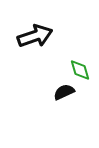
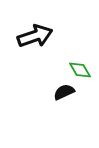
green diamond: rotated 15 degrees counterclockwise
